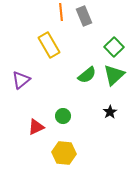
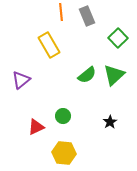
gray rectangle: moved 3 px right
green square: moved 4 px right, 9 px up
black star: moved 10 px down
